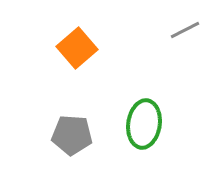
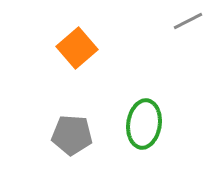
gray line: moved 3 px right, 9 px up
